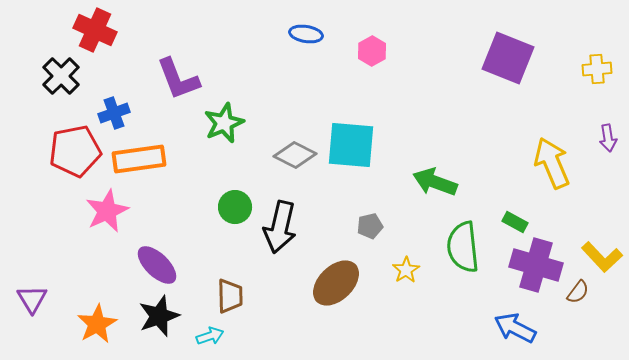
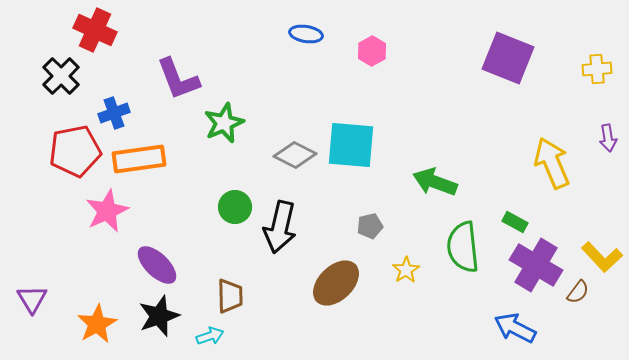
purple cross: rotated 15 degrees clockwise
